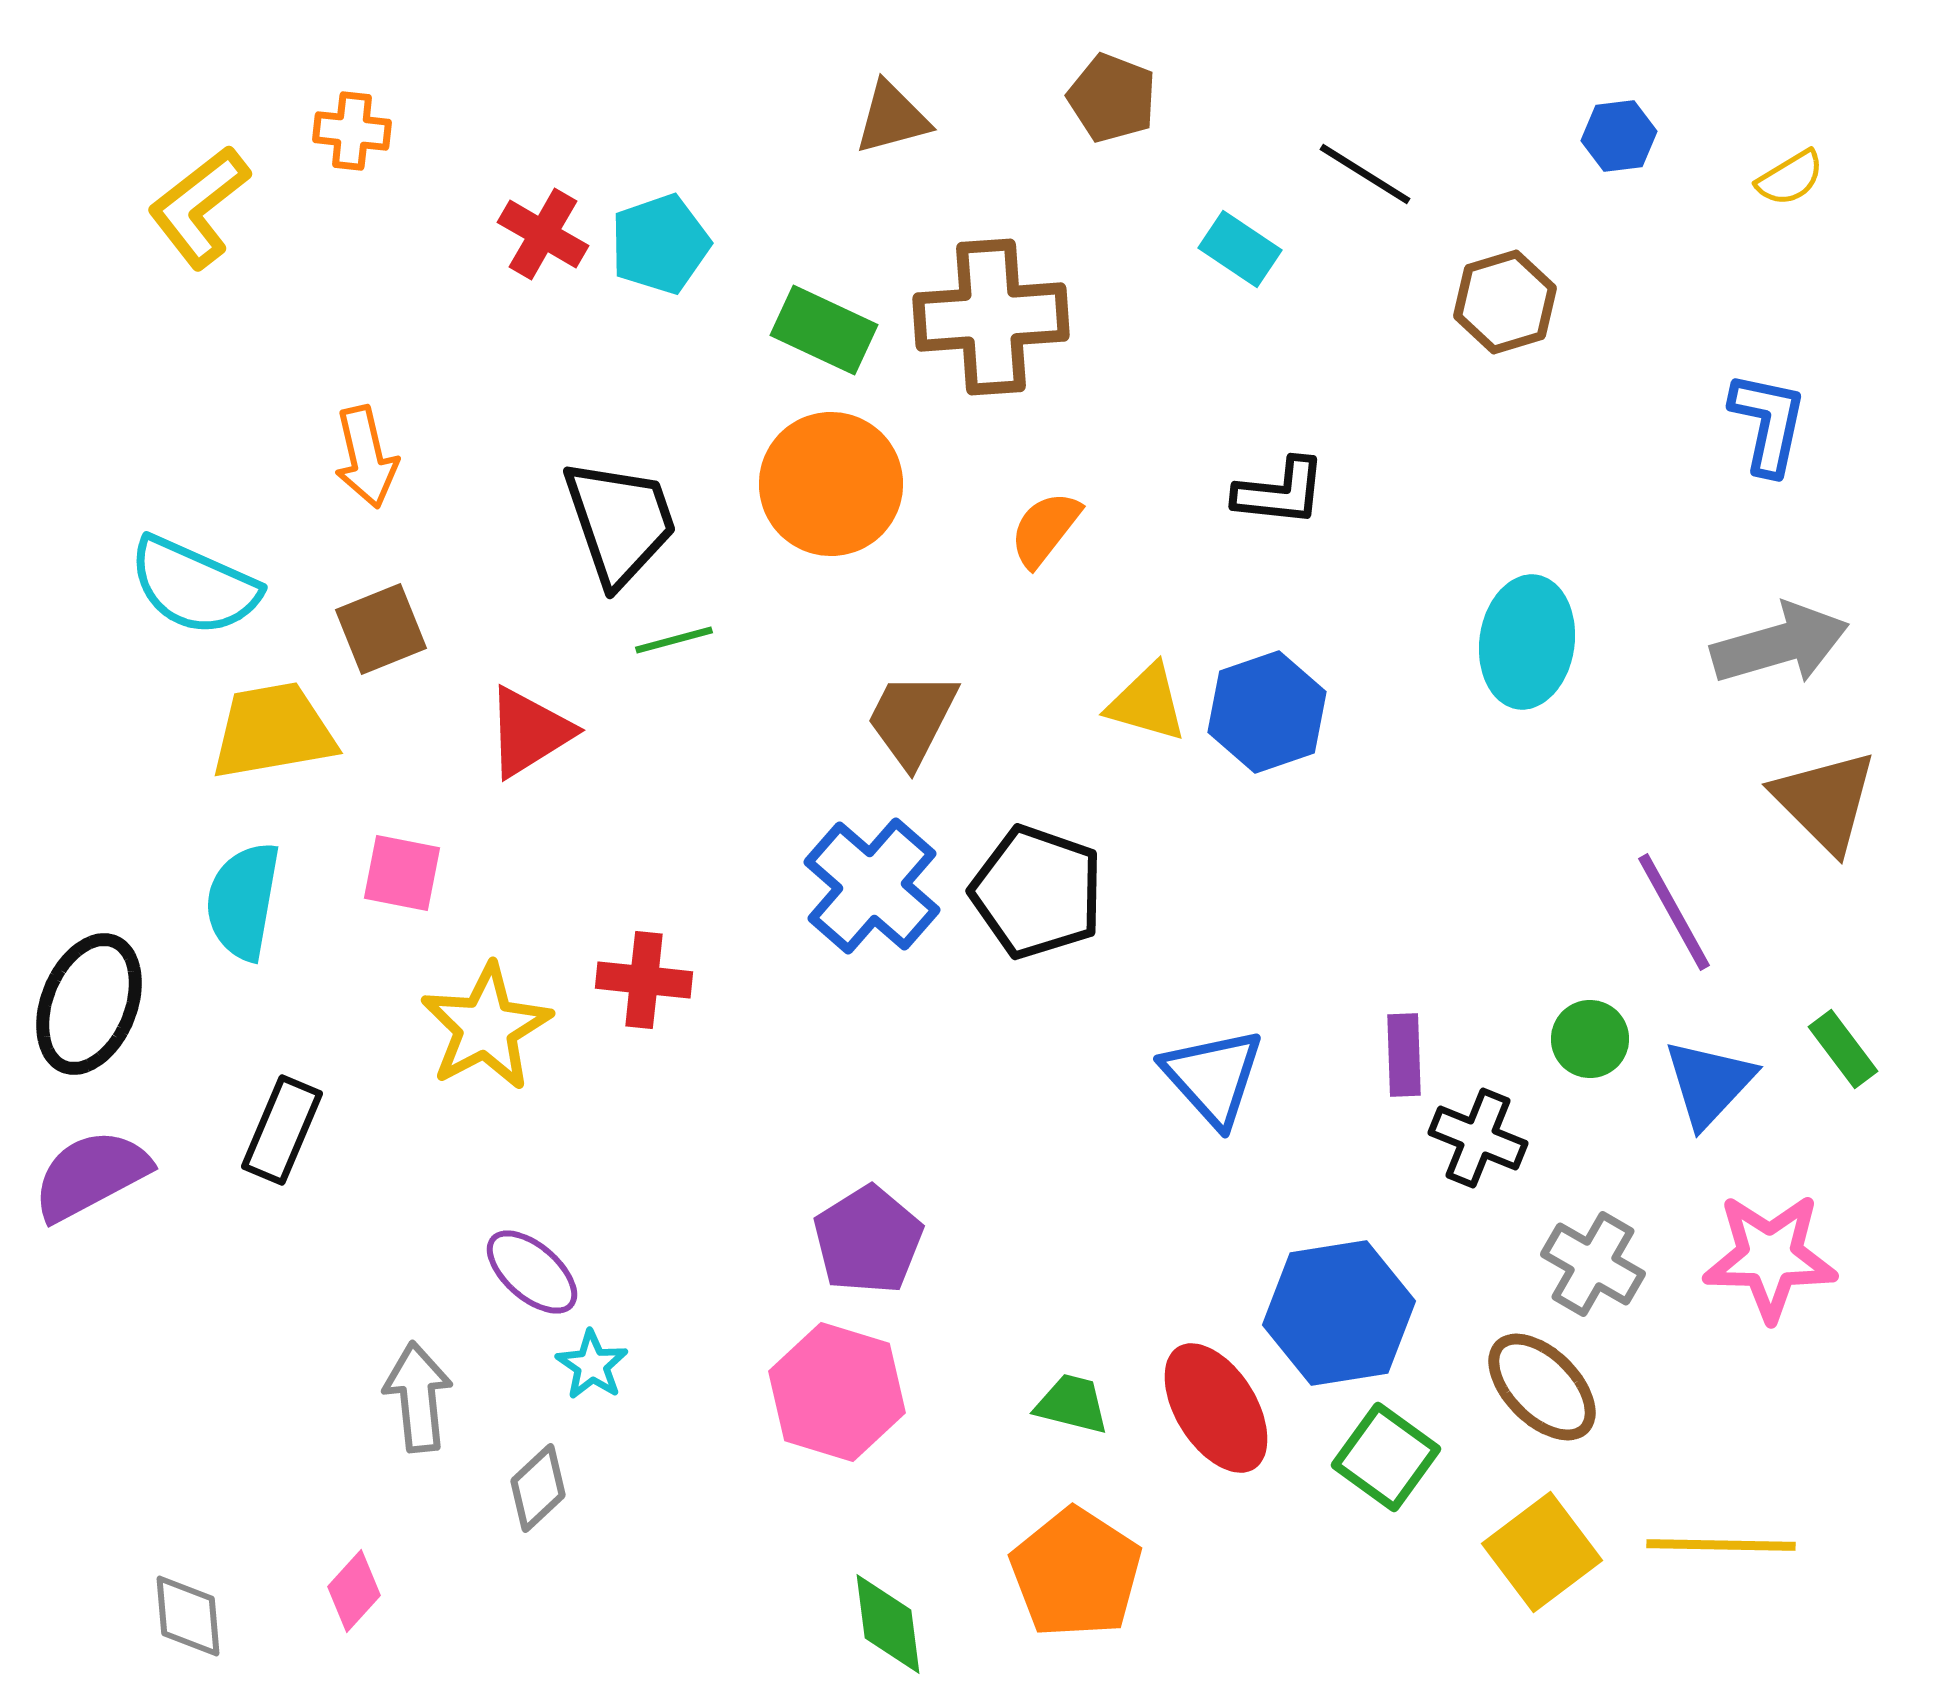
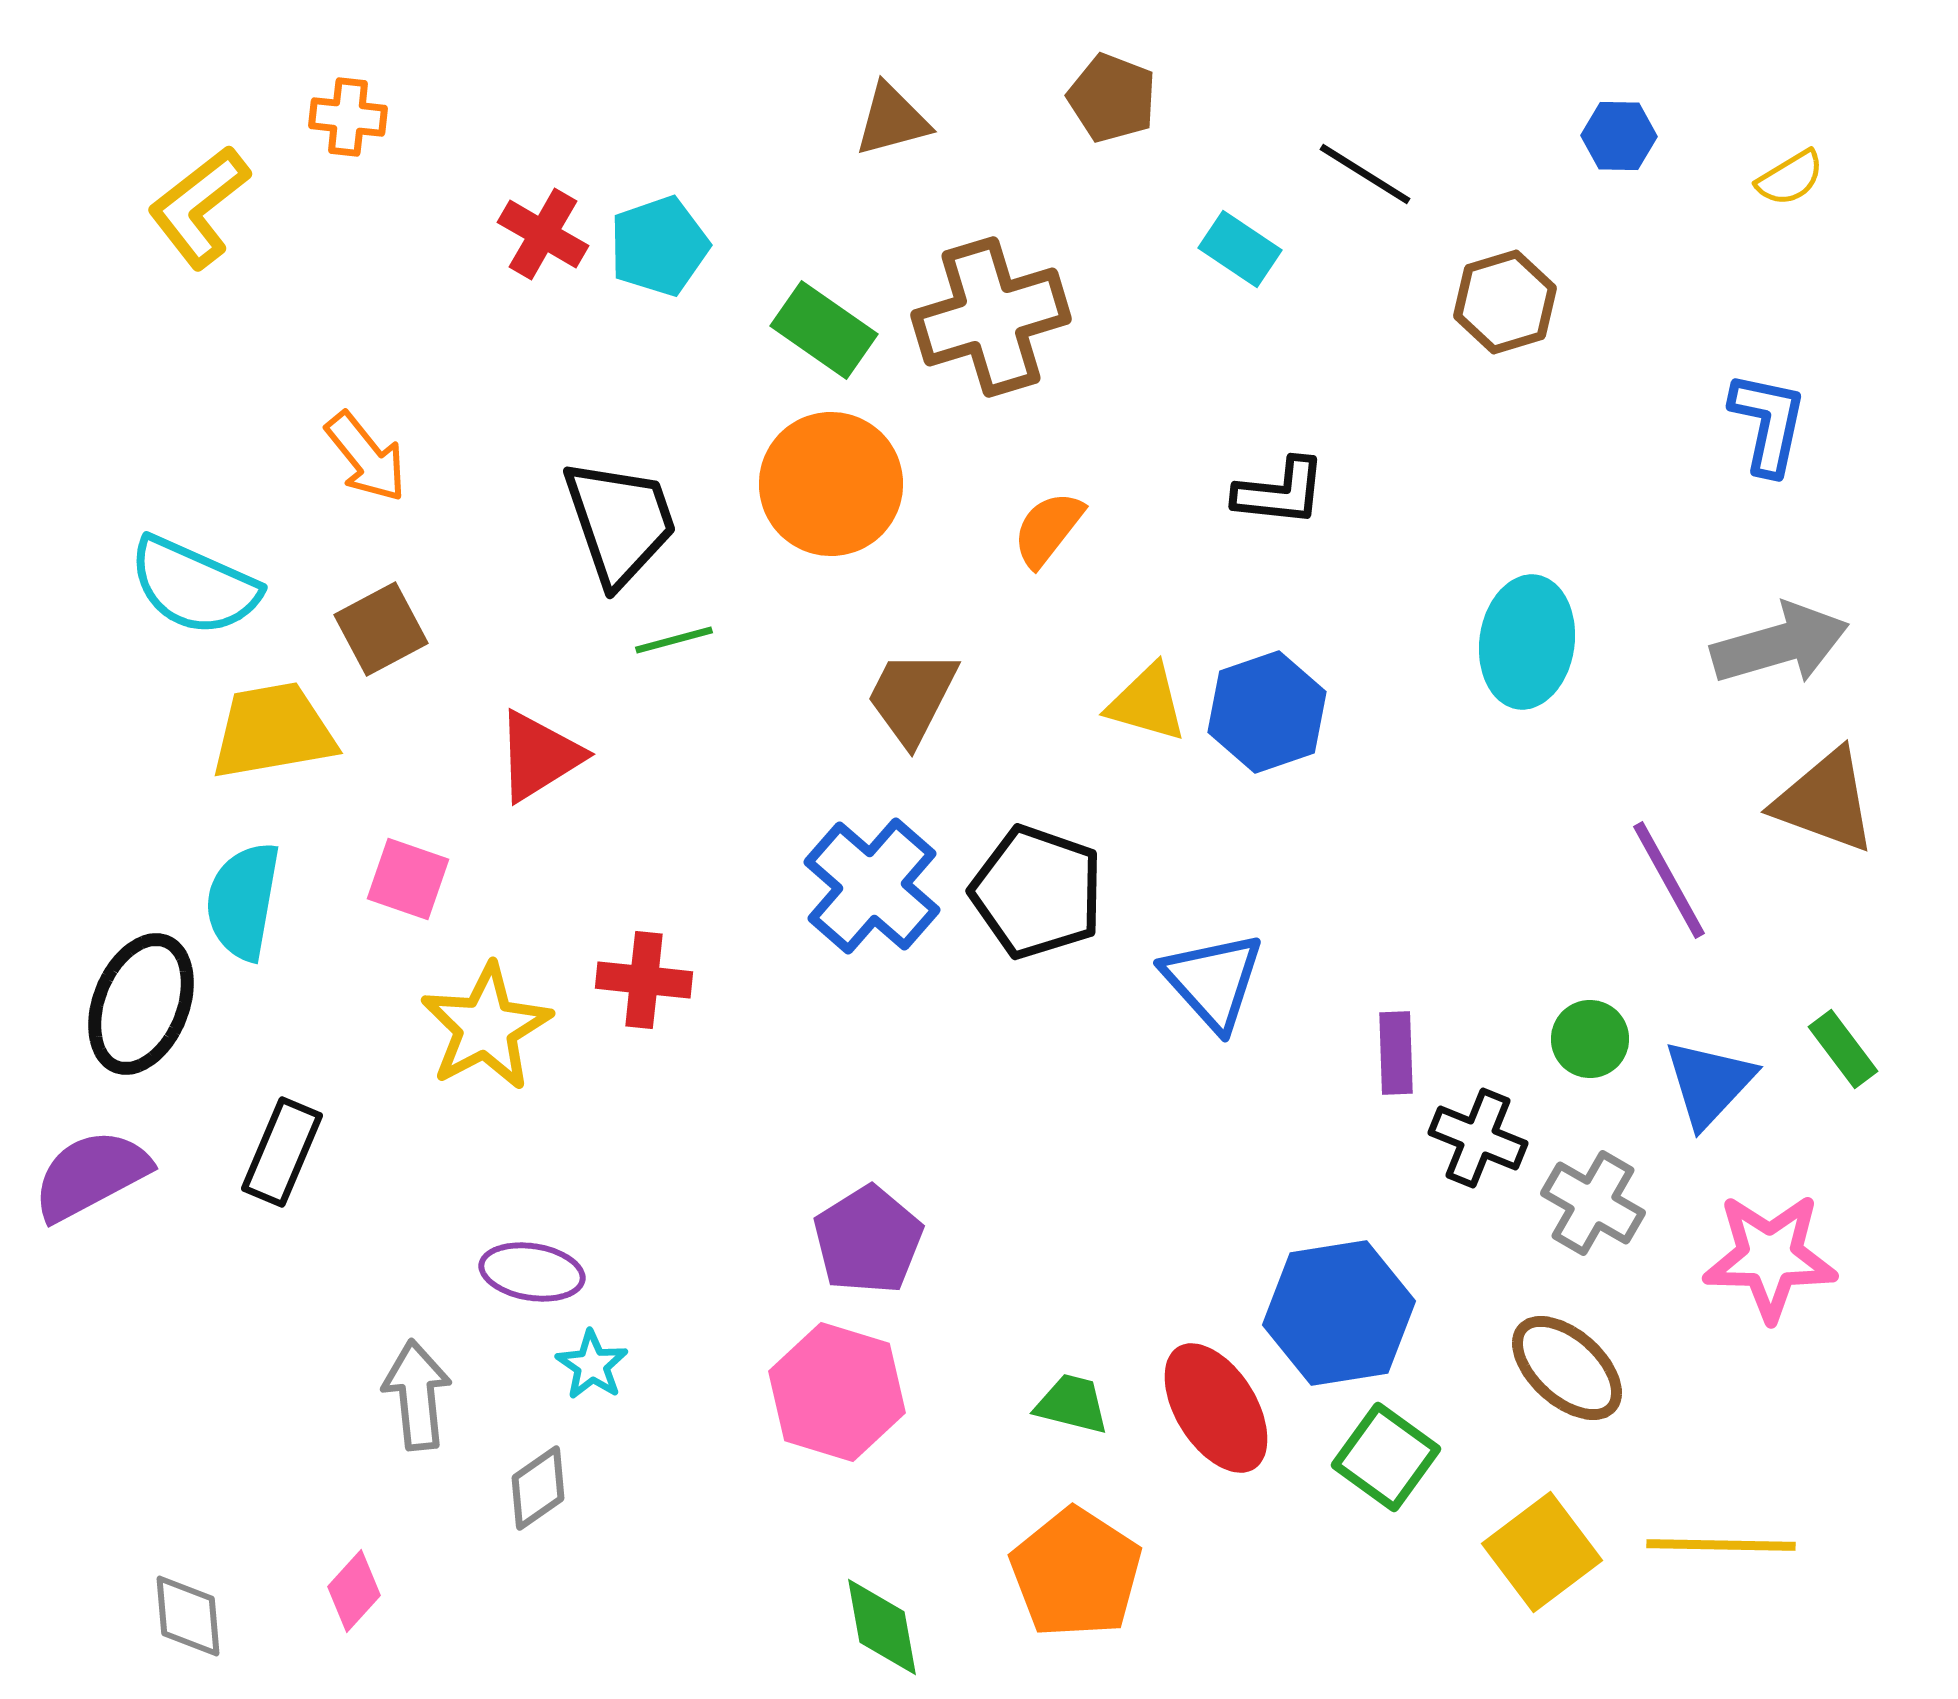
brown triangle at (892, 118): moved 2 px down
orange cross at (352, 131): moved 4 px left, 14 px up
blue hexagon at (1619, 136): rotated 8 degrees clockwise
cyan pentagon at (660, 244): moved 1 px left, 2 px down
brown cross at (991, 317): rotated 13 degrees counterclockwise
green rectangle at (824, 330): rotated 10 degrees clockwise
orange arrow at (366, 457): rotated 26 degrees counterclockwise
orange semicircle at (1045, 529): moved 3 px right
brown square at (381, 629): rotated 6 degrees counterclockwise
brown trapezoid at (912, 719): moved 22 px up
red triangle at (529, 732): moved 10 px right, 24 px down
brown triangle at (1825, 801): rotated 25 degrees counterclockwise
pink square at (402, 873): moved 6 px right, 6 px down; rotated 8 degrees clockwise
purple line at (1674, 912): moved 5 px left, 32 px up
black ellipse at (89, 1004): moved 52 px right
purple rectangle at (1404, 1055): moved 8 px left, 2 px up
blue triangle at (1213, 1077): moved 96 px up
black rectangle at (282, 1130): moved 22 px down
gray cross at (1593, 1264): moved 61 px up
purple ellipse at (532, 1272): rotated 32 degrees counterclockwise
brown ellipse at (1542, 1387): moved 25 px right, 19 px up; rotated 3 degrees counterclockwise
gray arrow at (418, 1397): moved 1 px left, 2 px up
gray diamond at (538, 1488): rotated 8 degrees clockwise
green diamond at (888, 1624): moved 6 px left, 3 px down; rotated 3 degrees counterclockwise
